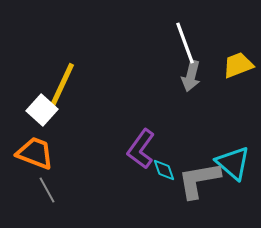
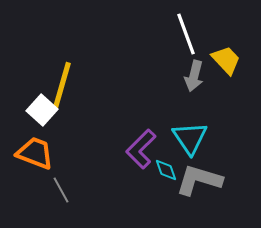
white line: moved 1 px right, 9 px up
yellow trapezoid: moved 12 px left, 5 px up; rotated 68 degrees clockwise
gray arrow: moved 3 px right
yellow line: rotated 9 degrees counterclockwise
purple L-shape: rotated 9 degrees clockwise
cyan triangle: moved 43 px left, 25 px up; rotated 15 degrees clockwise
cyan diamond: moved 2 px right
gray L-shape: rotated 27 degrees clockwise
gray line: moved 14 px right
